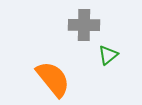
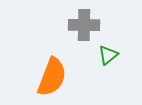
orange semicircle: moved 1 px left, 2 px up; rotated 60 degrees clockwise
